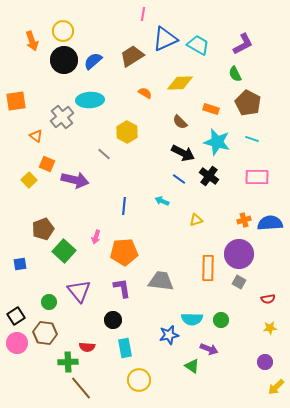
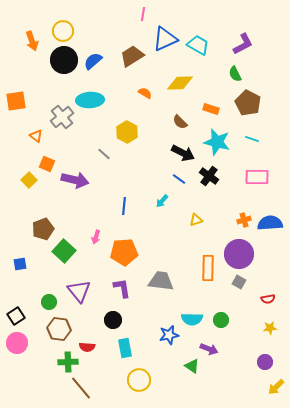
cyan arrow at (162, 201): rotated 72 degrees counterclockwise
brown hexagon at (45, 333): moved 14 px right, 4 px up
